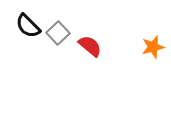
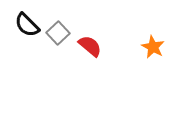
black semicircle: moved 1 px left, 1 px up
orange star: rotated 30 degrees counterclockwise
